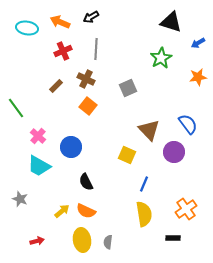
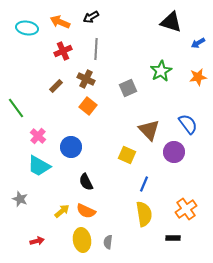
green star: moved 13 px down
